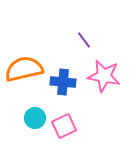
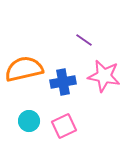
purple line: rotated 18 degrees counterclockwise
blue cross: rotated 15 degrees counterclockwise
cyan circle: moved 6 px left, 3 px down
